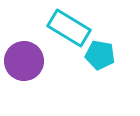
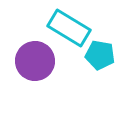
purple circle: moved 11 px right
